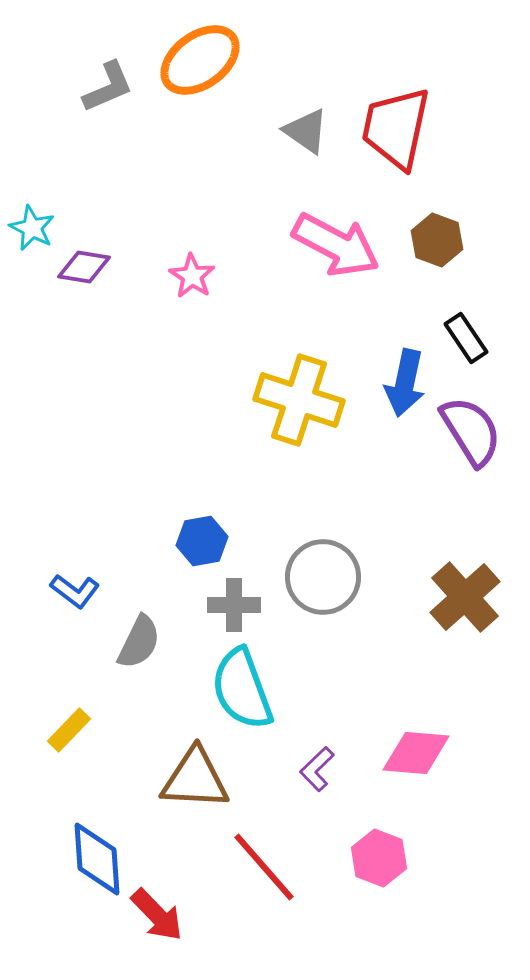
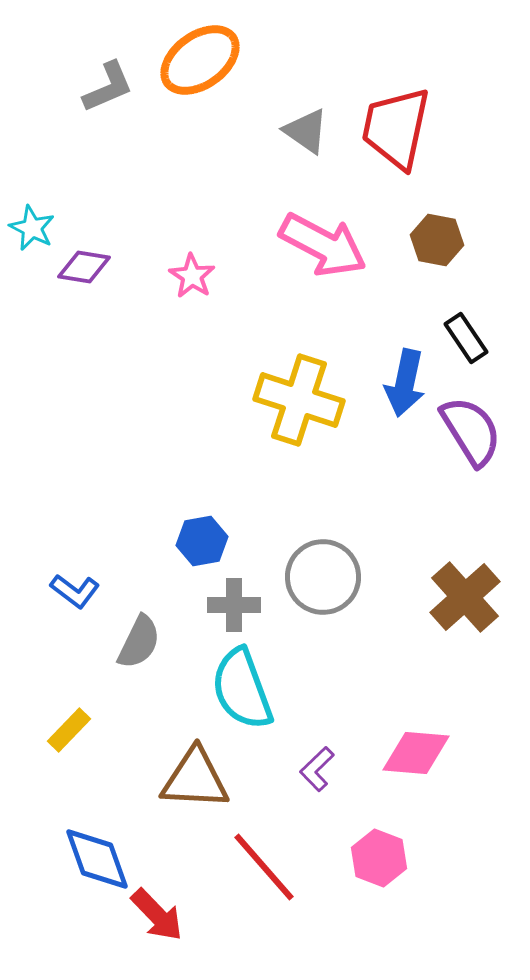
brown hexagon: rotated 9 degrees counterclockwise
pink arrow: moved 13 px left
blue diamond: rotated 16 degrees counterclockwise
